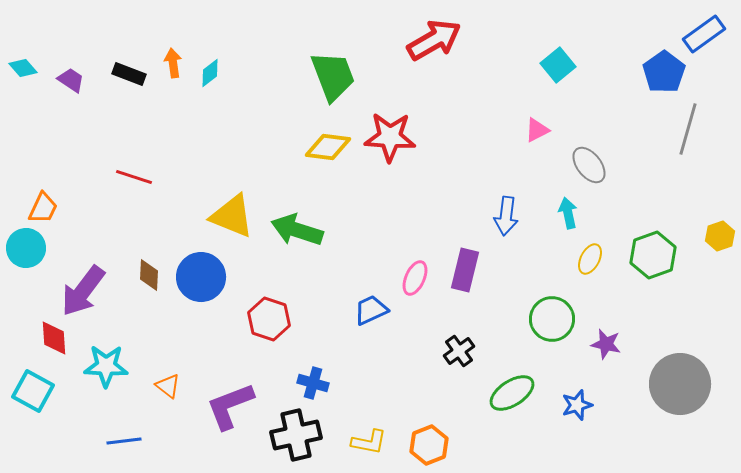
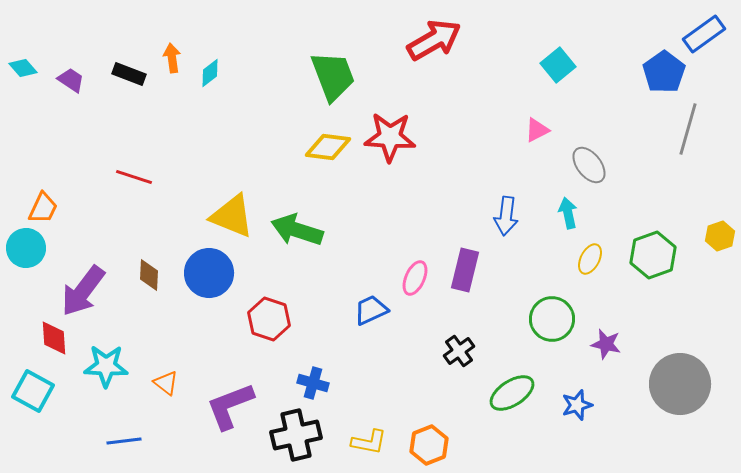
orange arrow at (173, 63): moved 1 px left, 5 px up
blue circle at (201, 277): moved 8 px right, 4 px up
orange triangle at (168, 386): moved 2 px left, 3 px up
